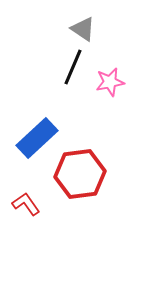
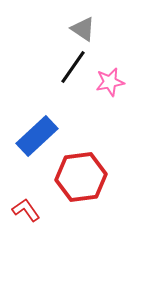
black line: rotated 12 degrees clockwise
blue rectangle: moved 2 px up
red hexagon: moved 1 px right, 3 px down
red L-shape: moved 6 px down
